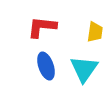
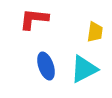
red L-shape: moved 8 px left, 8 px up
cyan triangle: rotated 28 degrees clockwise
